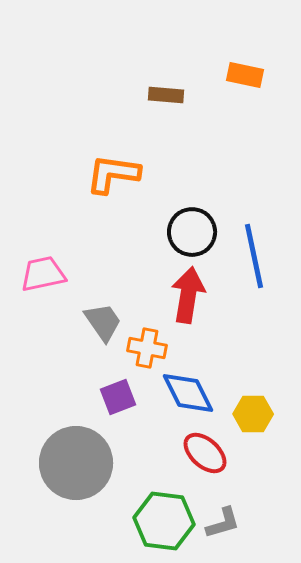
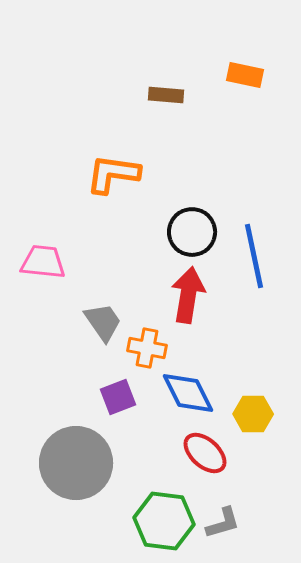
pink trapezoid: moved 12 px up; rotated 18 degrees clockwise
